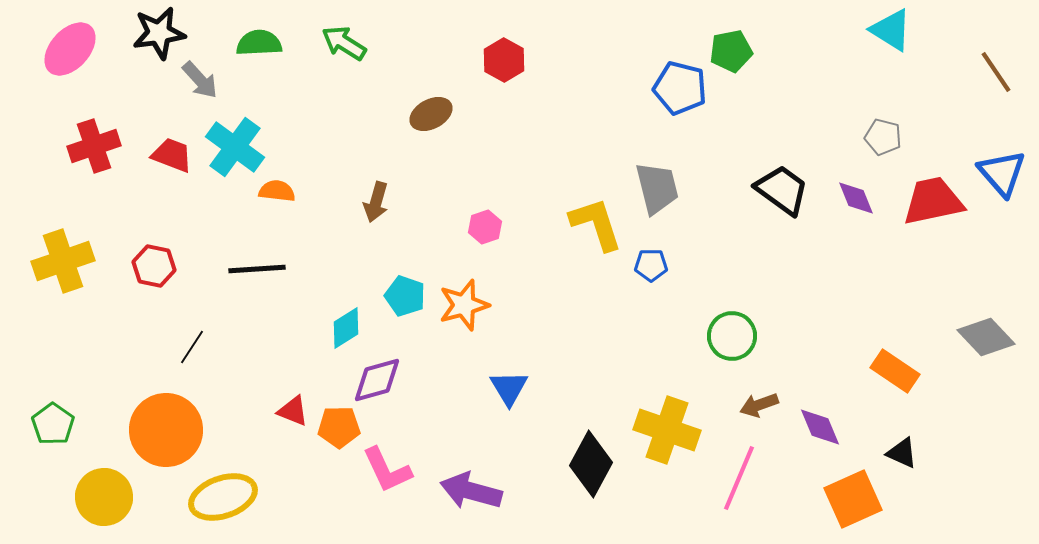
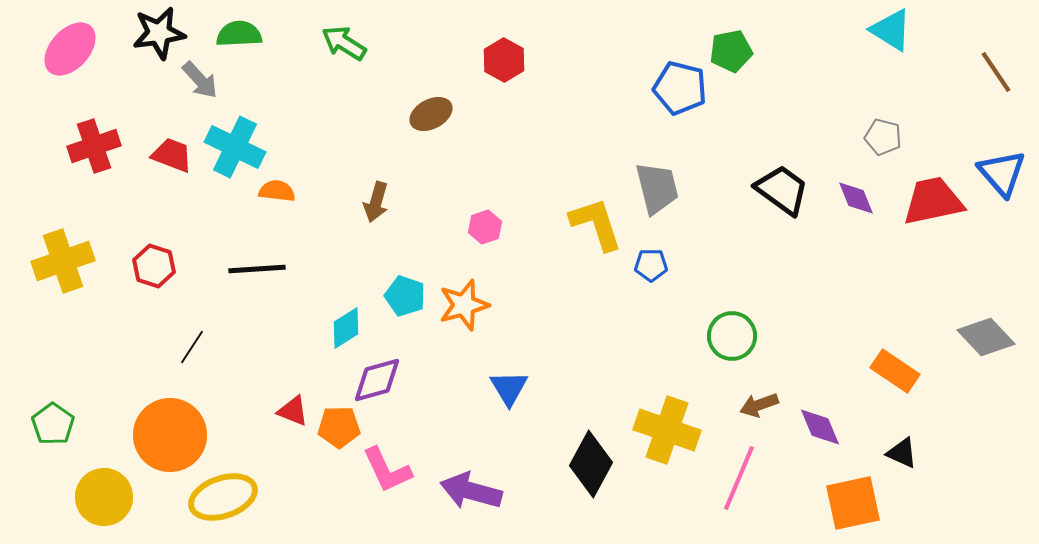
green semicircle at (259, 43): moved 20 px left, 9 px up
cyan cross at (235, 147): rotated 10 degrees counterclockwise
red hexagon at (154, 266): rotated 6 degrees clockwise
orange circle at (166, 430): moved 4 px right, 5 px down
orange square at (853, 499): moved 4 px down; rotated 12 degrees clockwise
